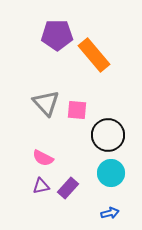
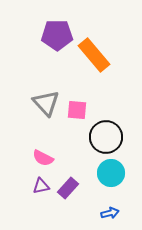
black circle: moved 2 px left, 2 px down
